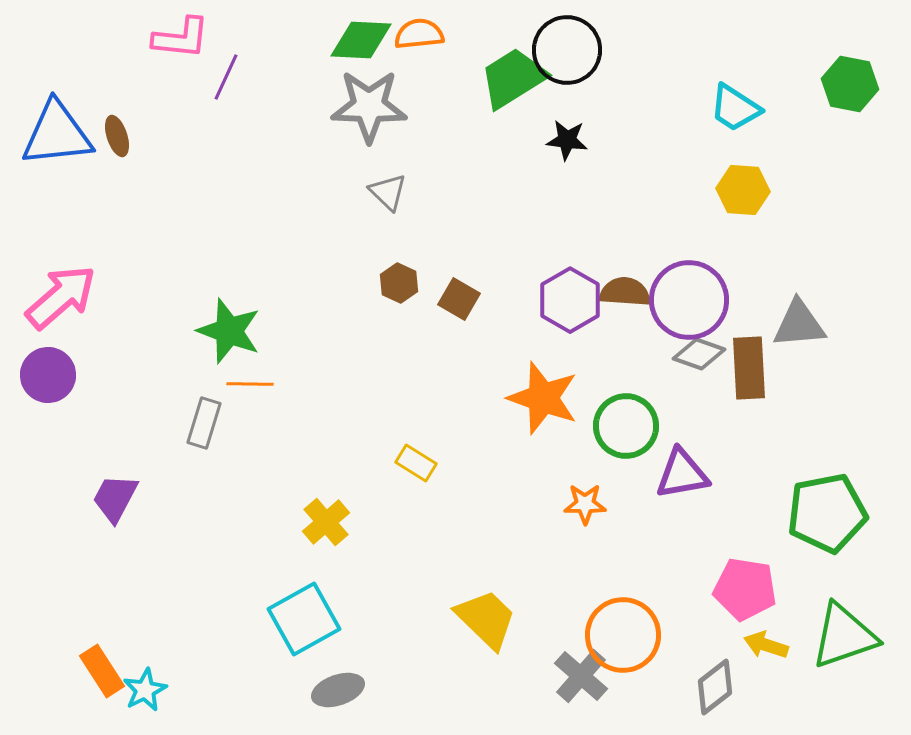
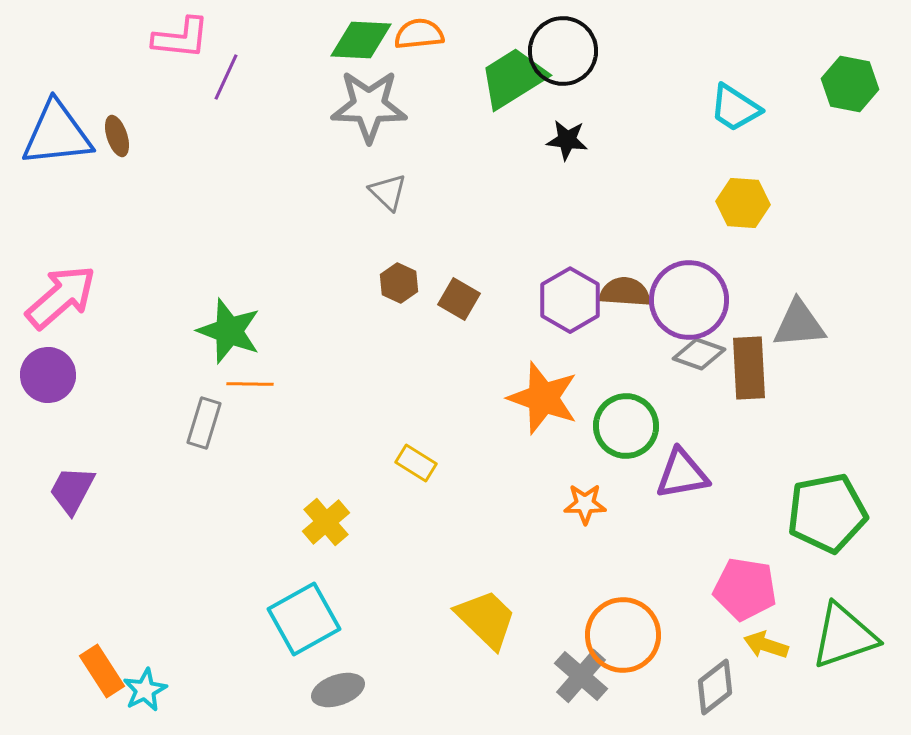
black circle at (567, 50): moved 4 px left, 1 px down
yellow hexagon at (743, 190): moved 13 px down
purple trapezoid at (115, 498): moved 43 px left, 8 px up
